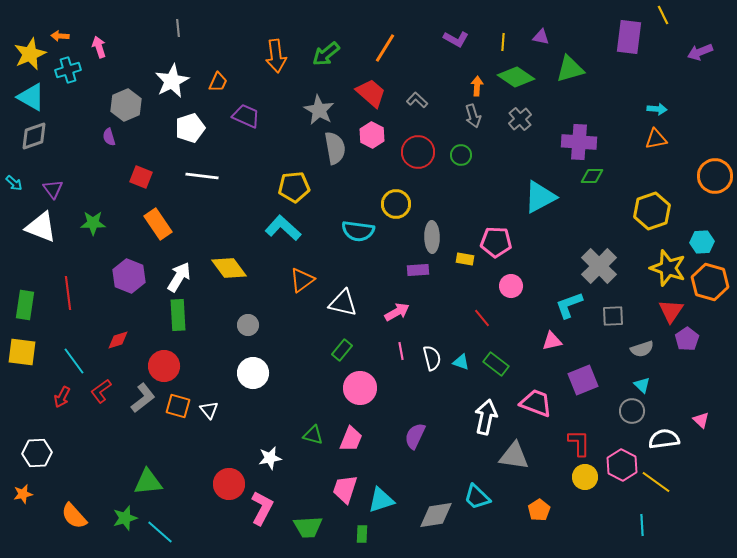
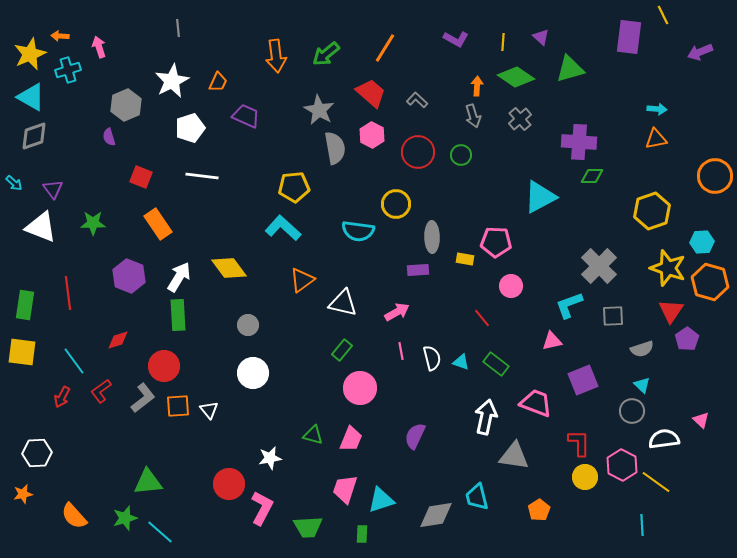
purple triangle at (541, 37): rotated 30 degrees clockwise
orange square at (178, 406): rotated 20 degrees counterclockwise
cyan trapezoid at (477, 497): rotated 32 degrees clockwise
